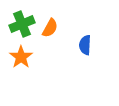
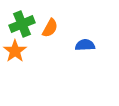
blue semicircle: rotated 84 degrees clockwise
orange star: moved 6 px left, 6 px up
